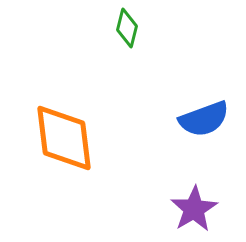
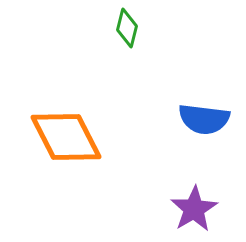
blue semicircle: rotated 27 degrees clockwise
orange diamond: moved 2 px right, 1 px up; rotated 20 degrees counterclockwise
